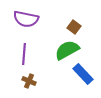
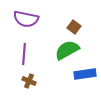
blue rectangle: moved 2 px right; rotated 55 degrees counterclockwise
